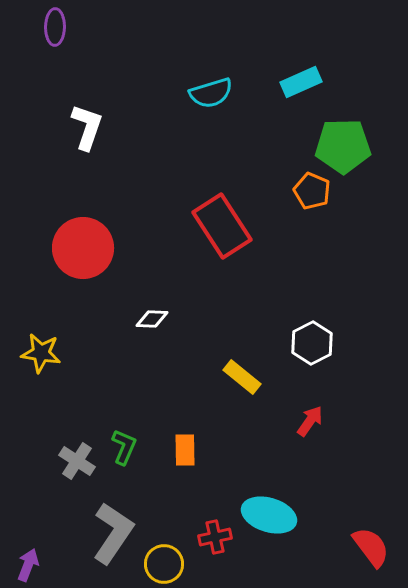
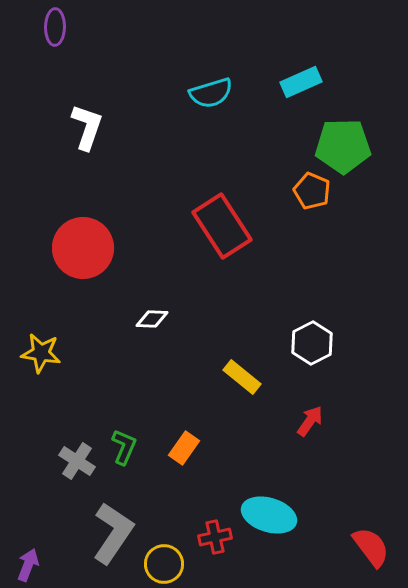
orange rectangle: moved 1 px left, 2 px up; rotated 36 degrees clockwise
